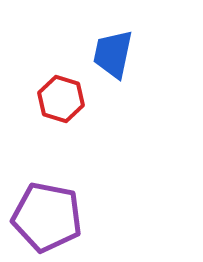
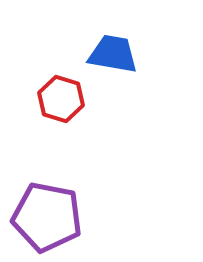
blue trapezoid: rotated 88 degrees clockwise
